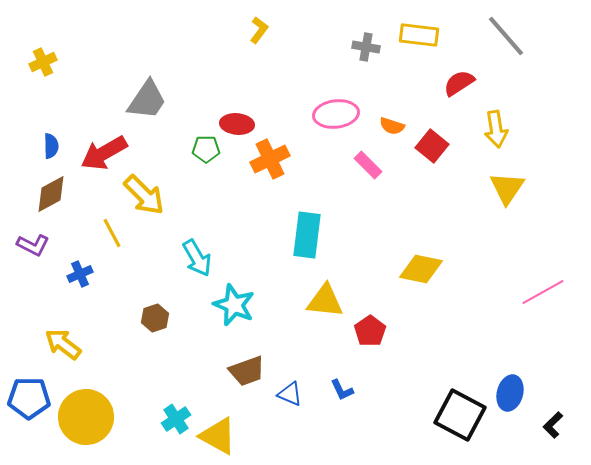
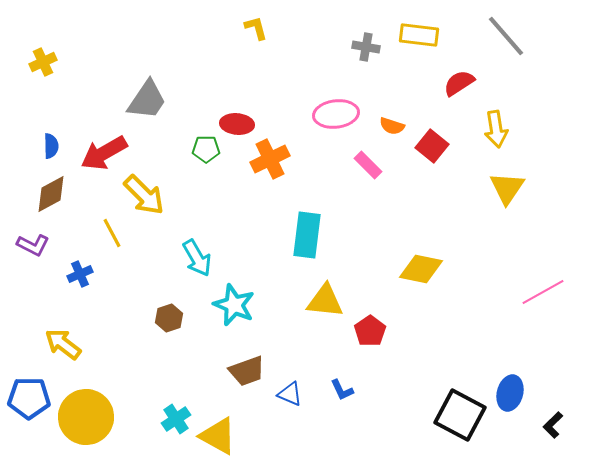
yellow L-shape at (259, 30): moved 3 px left, 2 px up; rotated 52 degrees counterclockwise
brown hexagon at (155, 318): moved 14 px right
